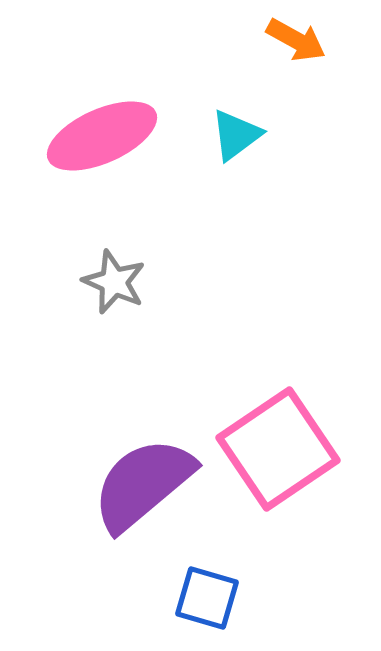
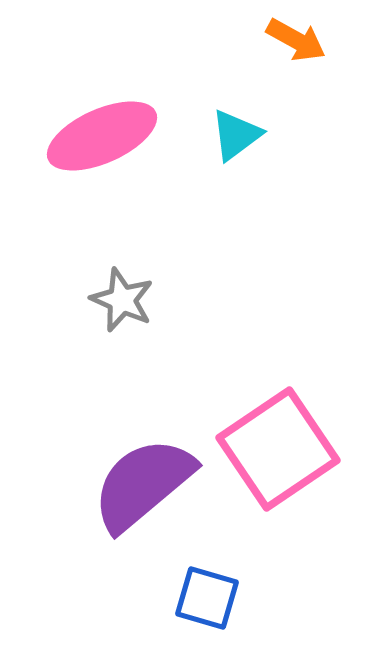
gray star: moved 8 px right, 18 px down
